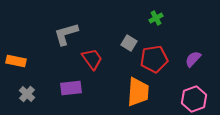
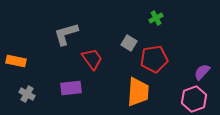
purple semicircle: moved 9 px right, 13 px down
gray cross: rotated 14 degrees counterclockwise
